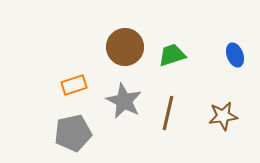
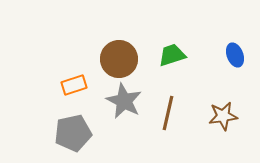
brown circle: moved 6 px left, 12 px down
